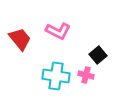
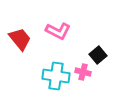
pink cross: moved 3 px left, 3 px up
